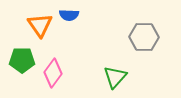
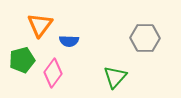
blue semicircle: moved 26 px down
orange triangle: rotated 12 degrees clockwise
gray hexagon: moved 1 px right, 1 px down
green pentagon: rotated 15 degrees counterclockwise
